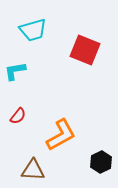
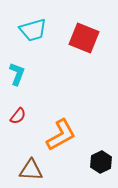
red square: moved 1 px left, 12 px up
cyan L-shape: moved 2 px right, 3 px down; rotated 120 degrees clockwise
brown triangle: moved 2 px left
